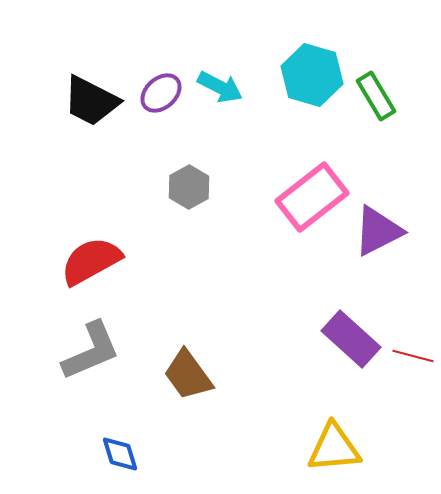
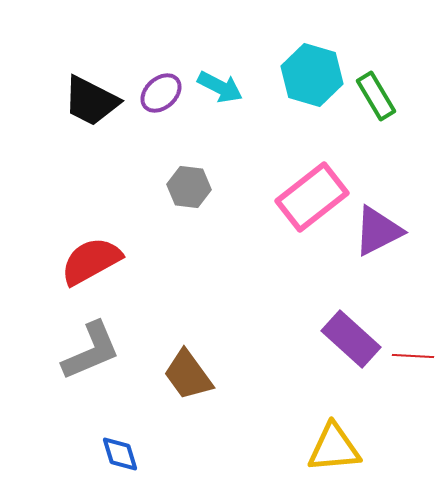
gray hexagon: rotated 24 degrees counterclockwise
red line: rotated 12 degrees counterclockwise
